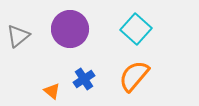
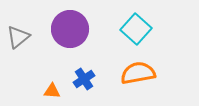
gray triangle: moved 1 px down
orange semicircle: moved 4 px right, 3 px up; rotated 40 degrees clockwise
orange triangle: rotated 36 degrees counterclockwise
